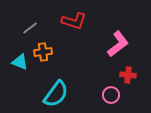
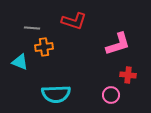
gray line: moved 2 px right; rotated 42 degrees clockwise
pink L-shape: rotated 20 degrees clockwise
orange cross: moved 1 px right, 5 px up
cyan semicircle: rotated 52 degrees clockwise
